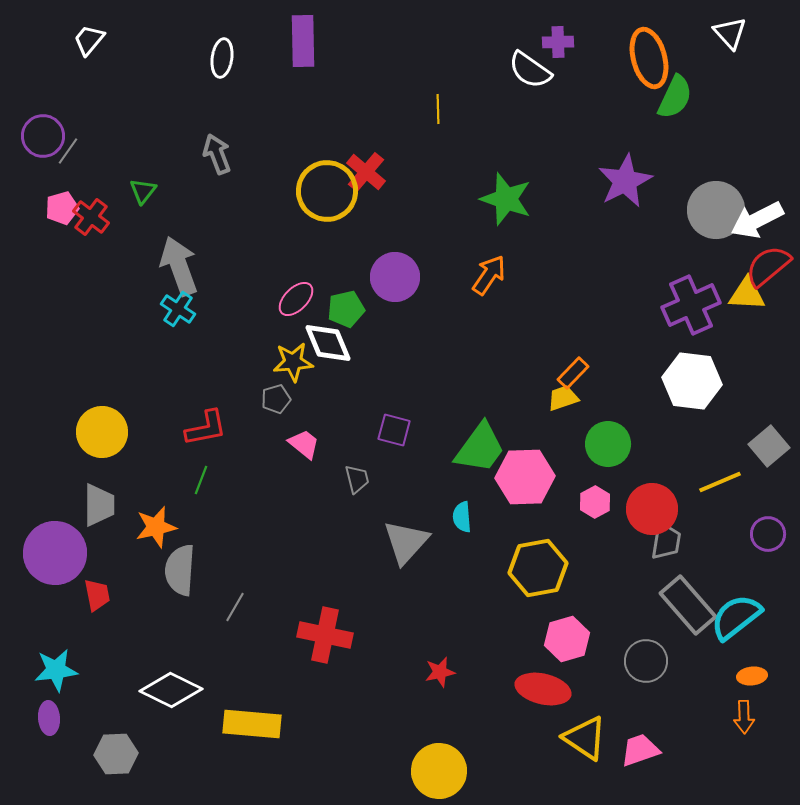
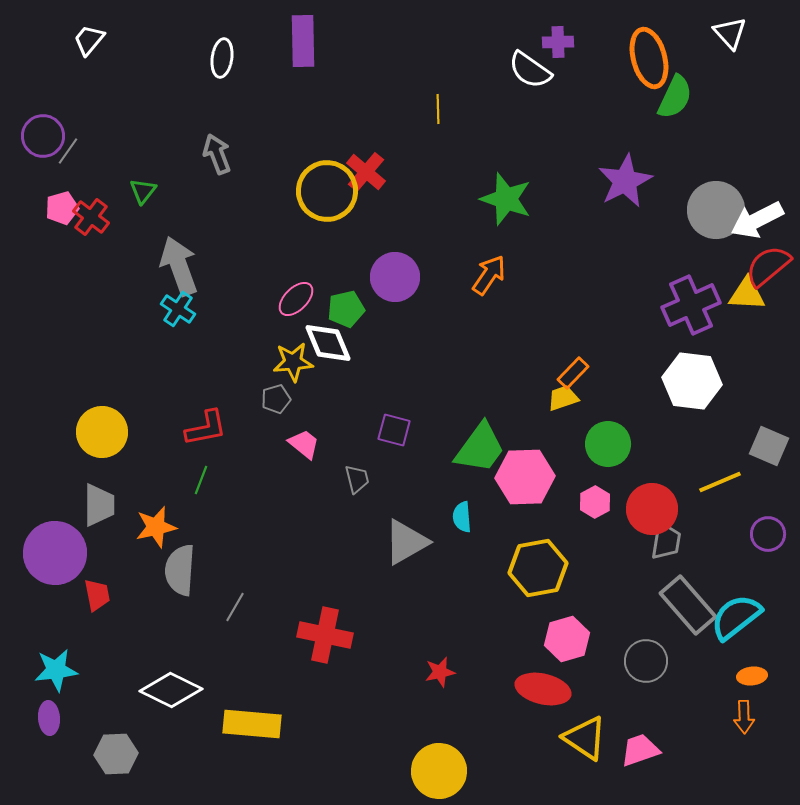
gray square at (769, 446): rotated 27 degrees counterclockwise
gray triangle at (406, 542): rotated 18 degrees clockwise
